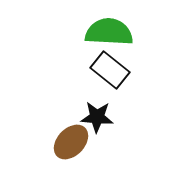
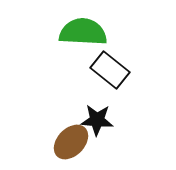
green semicircle: moved 26 px left
black star: moved 3 px down
